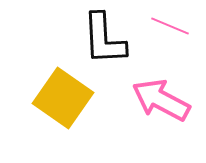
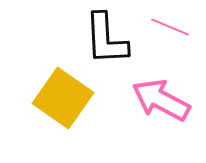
pink line: moved 1 px down
black L-shape: moved 2 px right
